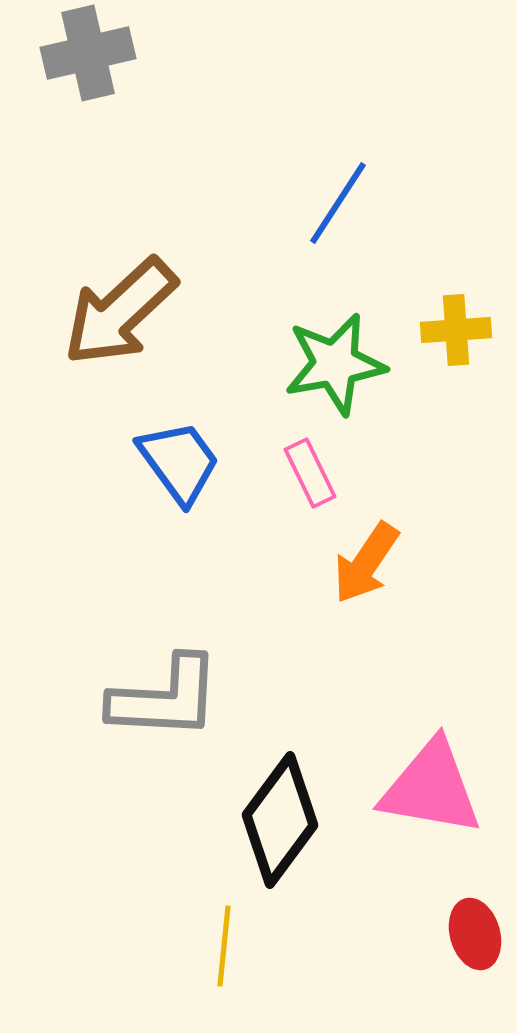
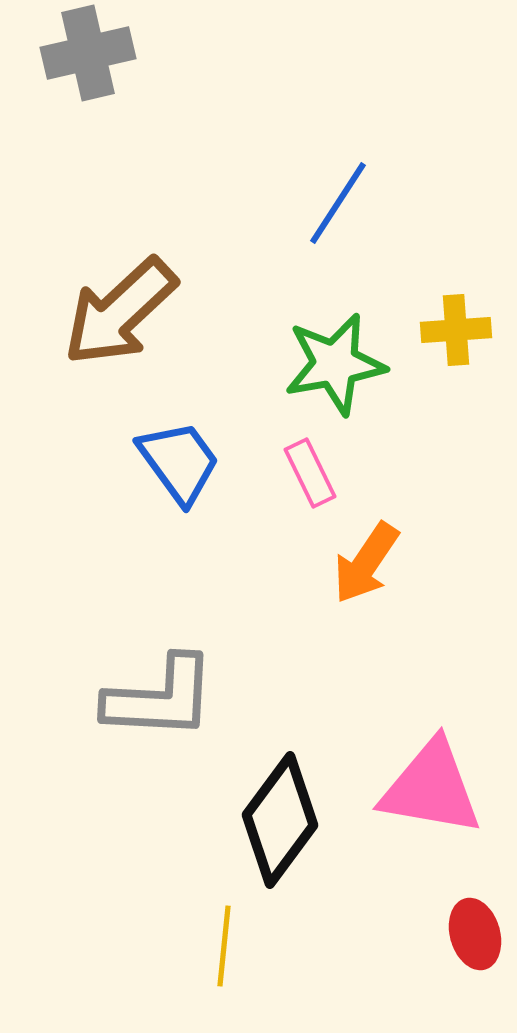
gray L-shape: moved 5 px left
